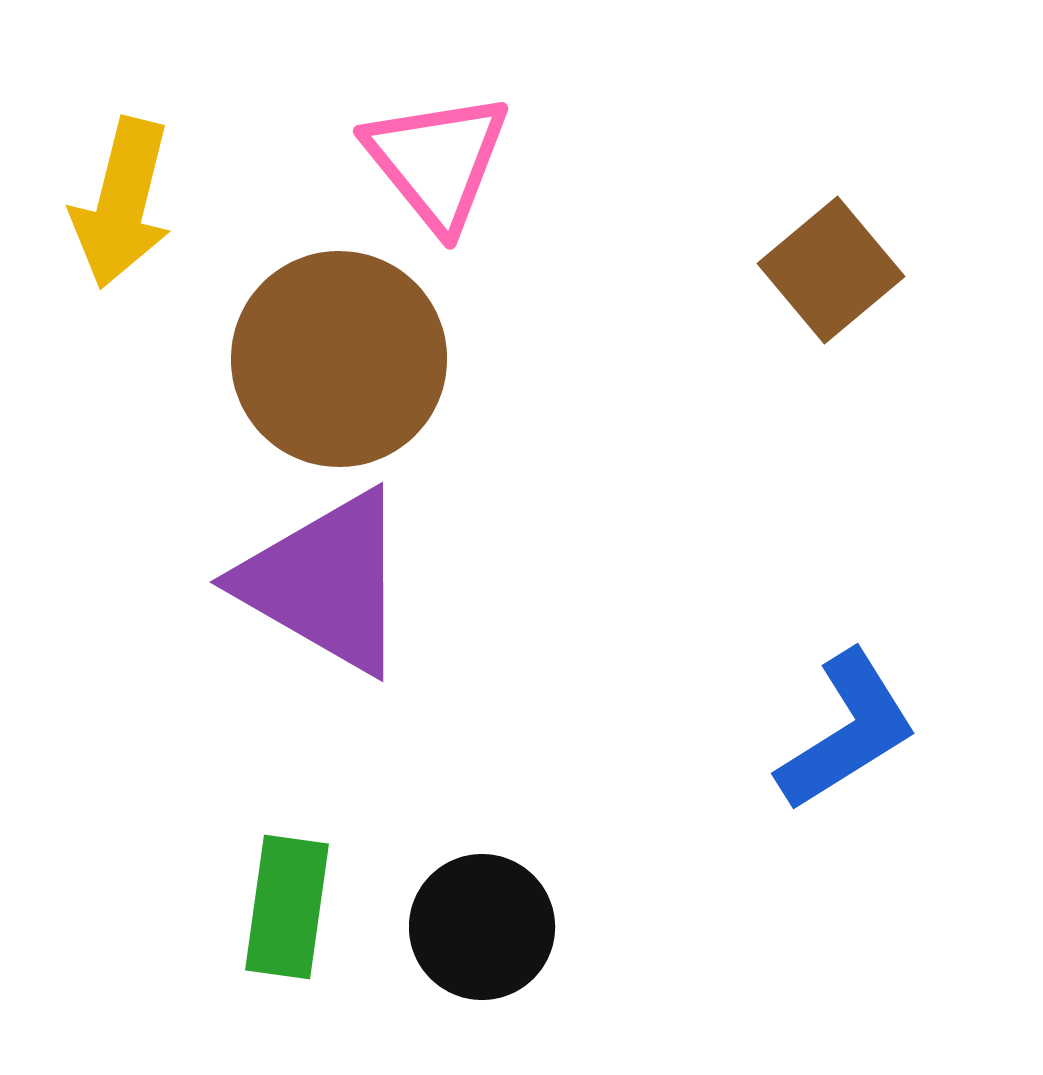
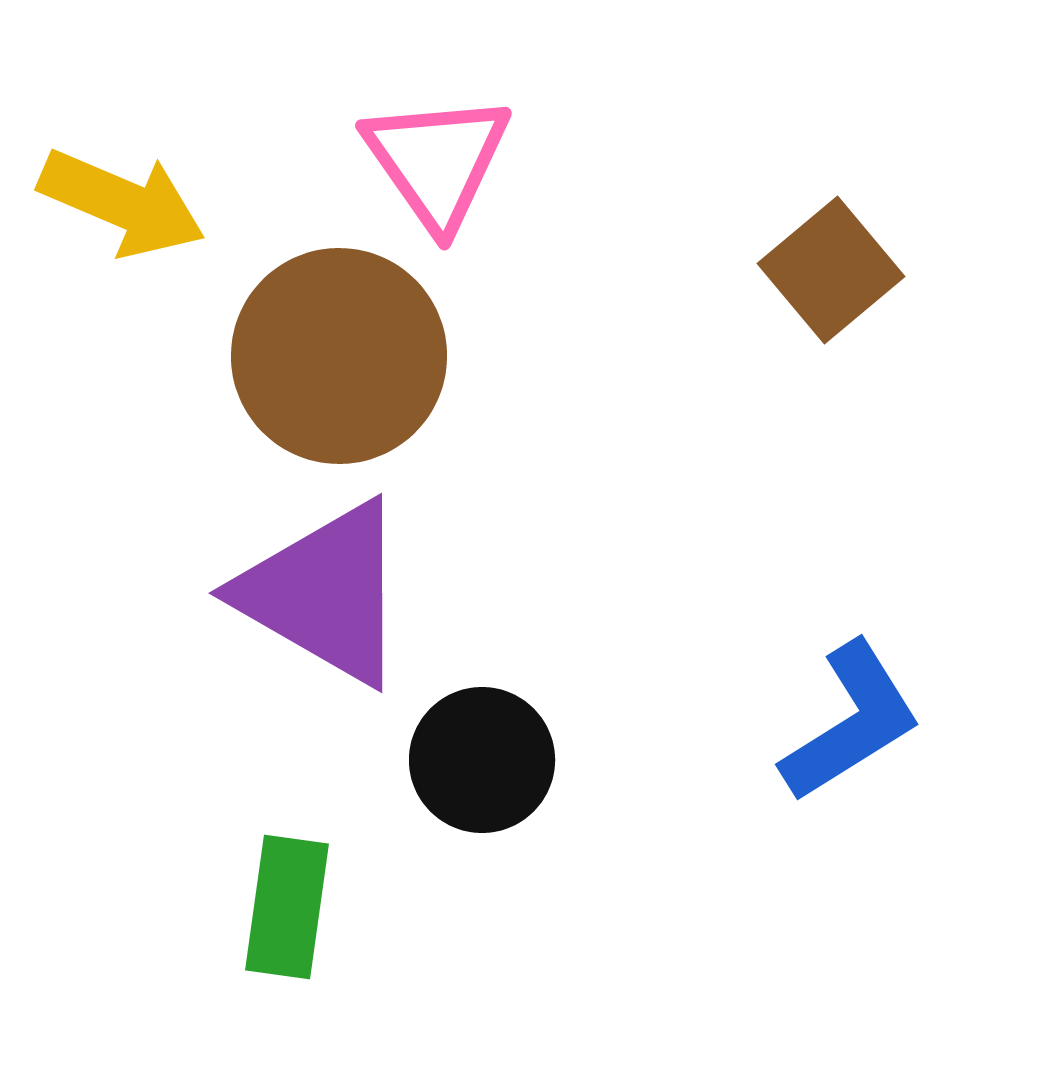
pink triangle: rotated 4 degrees clockwise
yellow arrow: rotated 81 degrees counterclockwise
brown circle: moved 3 px up
purple triangle: moved 1 px left, 11 px down
blue L-shape: moved 4 px right, 9 px up
black circle: moved 167 px up
